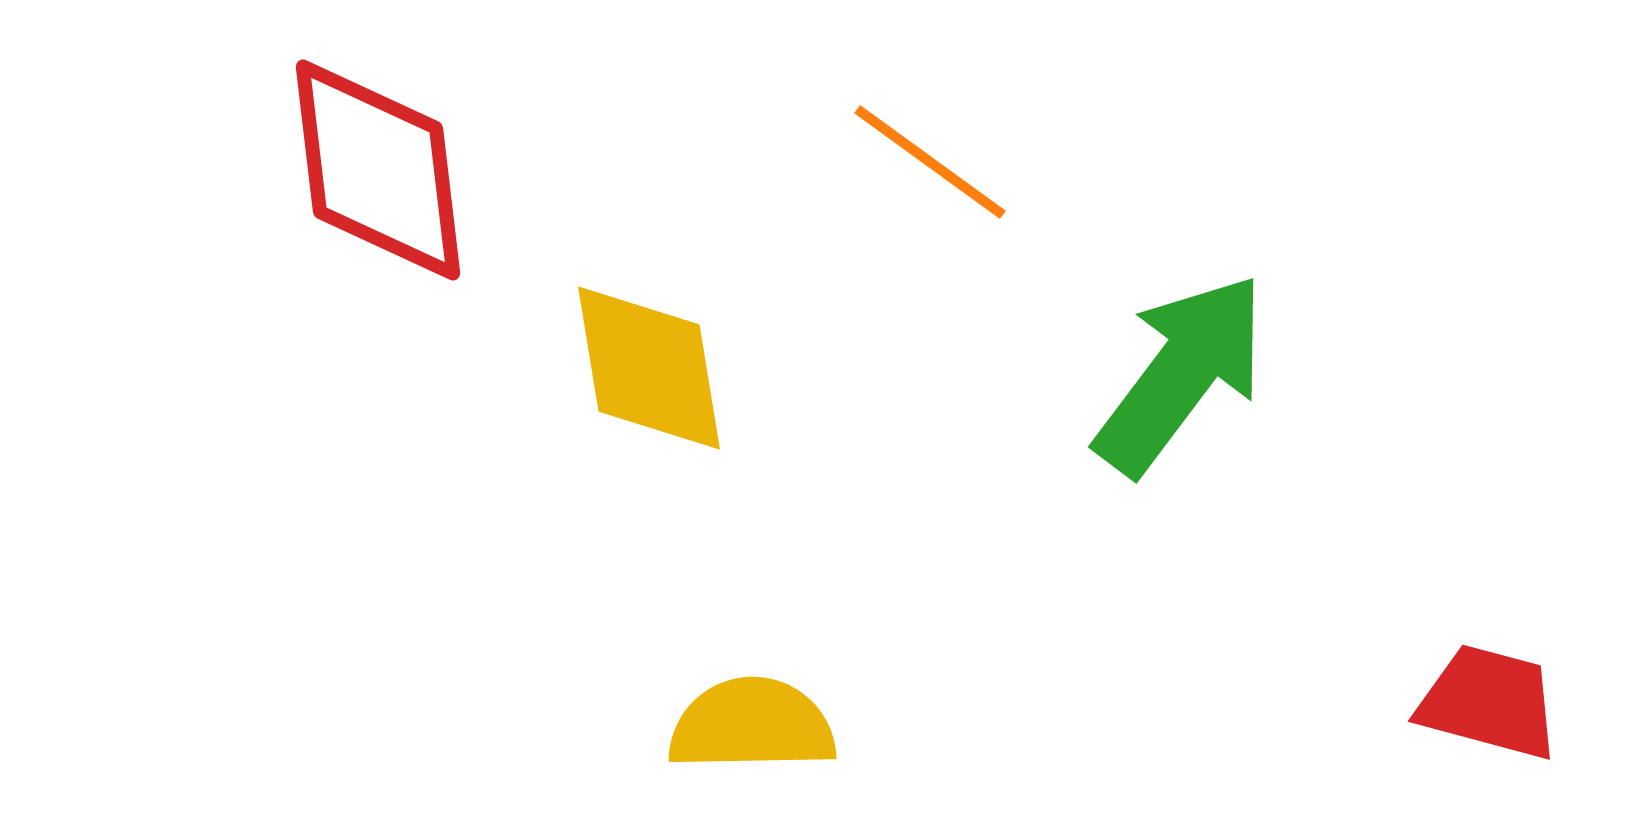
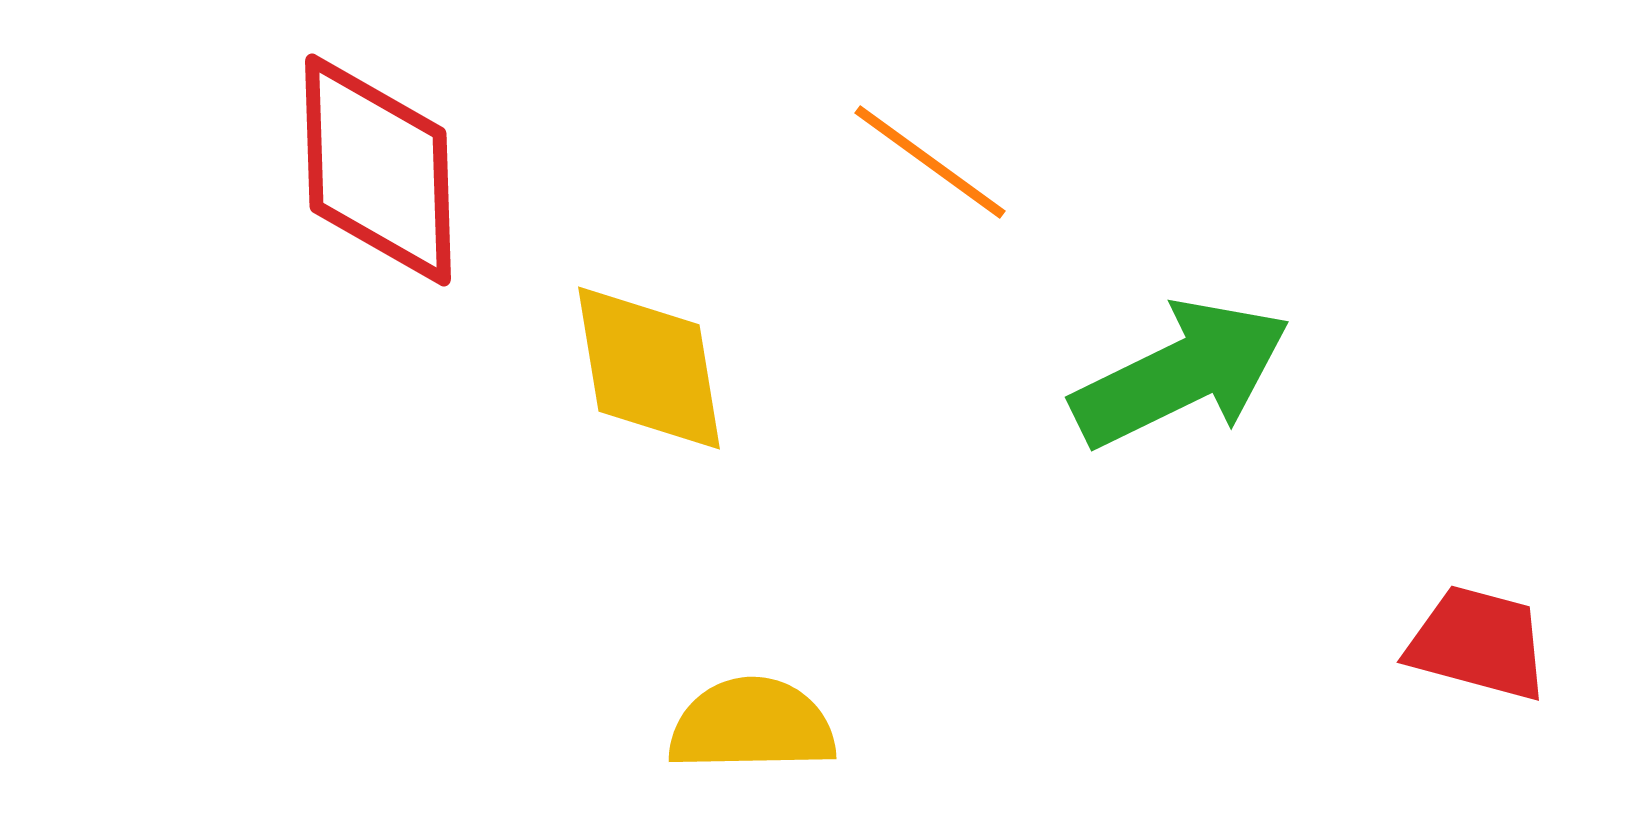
red diamond: rotated 5 degrees clockwise
green arrow: rotated 27 degrees clockwise
red trapezoid: moved 11 px left, 59 px up
